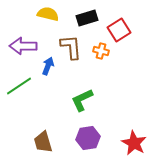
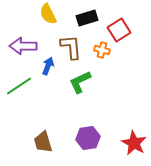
yellow semicircle: rotated 130 degrees counterclockwise
orange cross: moved 1 px right, 1 px up
green L-shape: moved 2 px left, 18 px up
